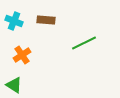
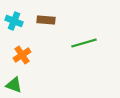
green line: rotated 10 degrees clockwise
green triangle: rotated 12 degrees counterclockwise
